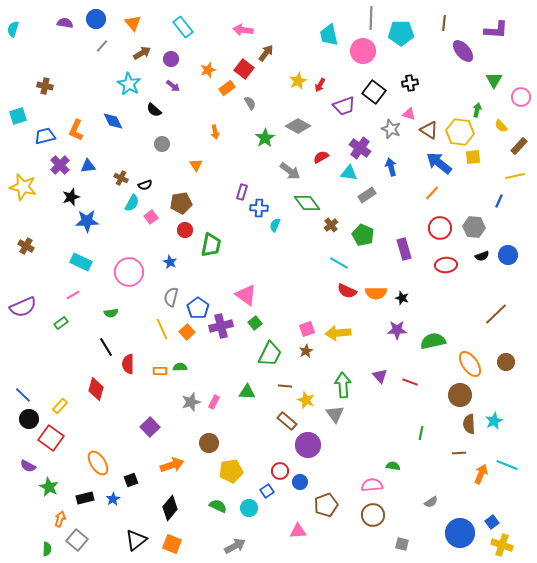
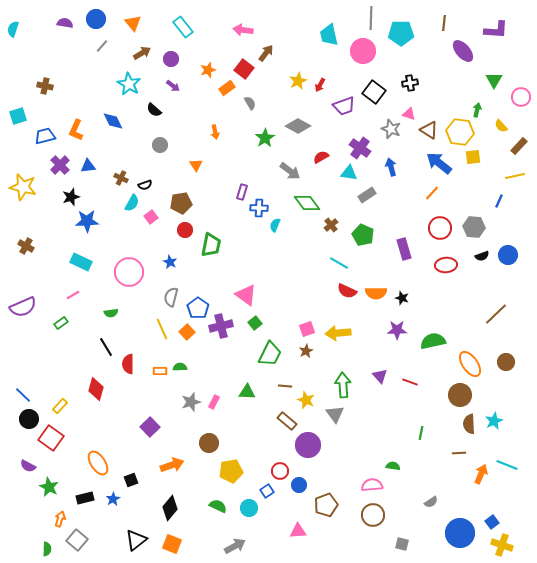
gray circle at (162, 144): moved 2 px left, 1 px down
blue circle at (300, 482): moved 1 px left, 3 px down
